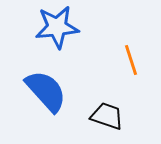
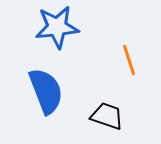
orange line: moved 2 px left
blue semicircle: rotated 21 degrees clockwise
